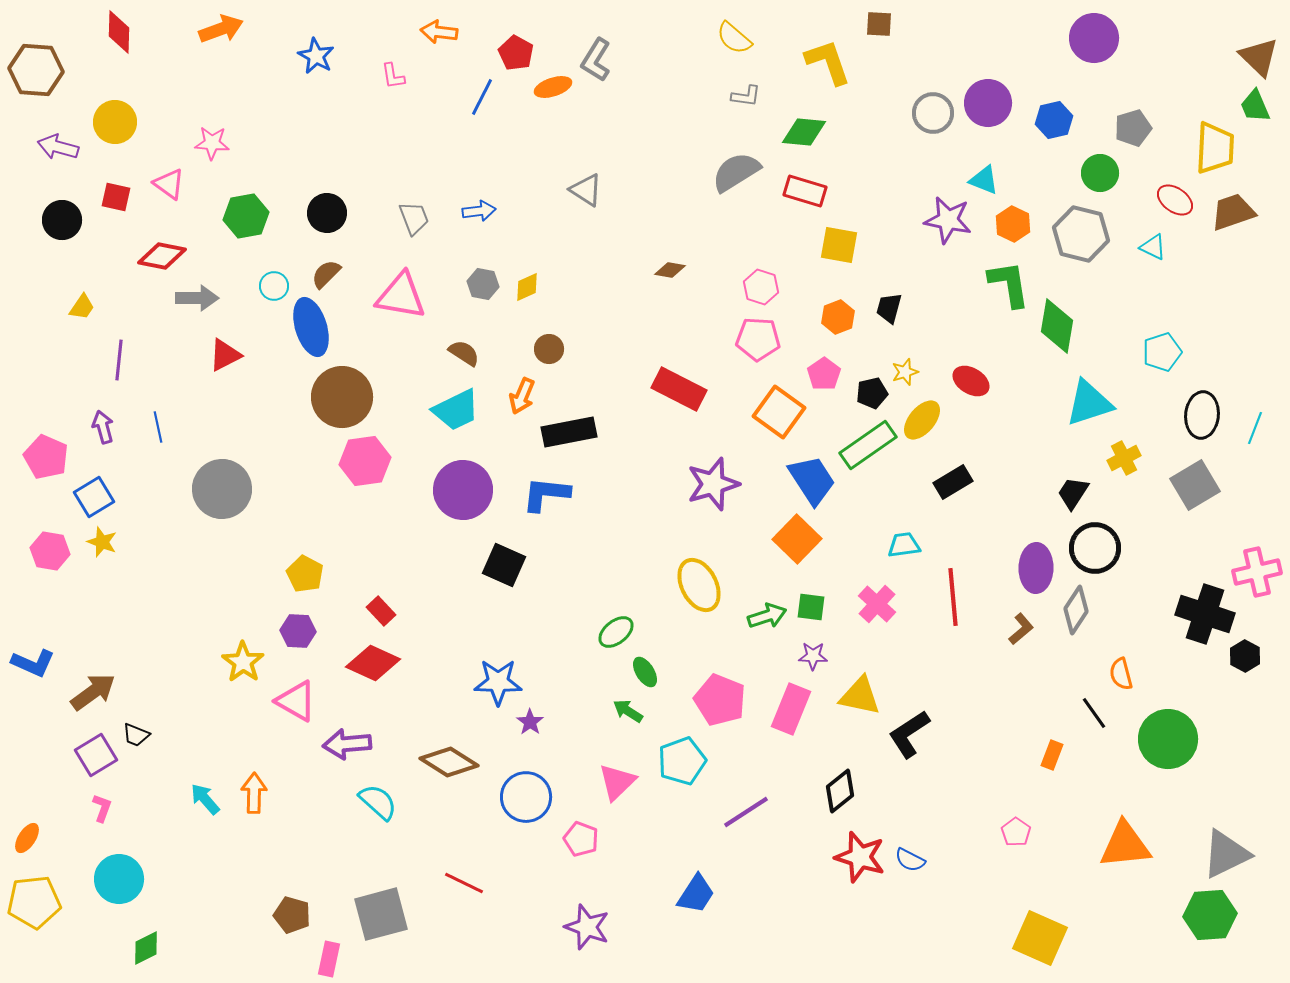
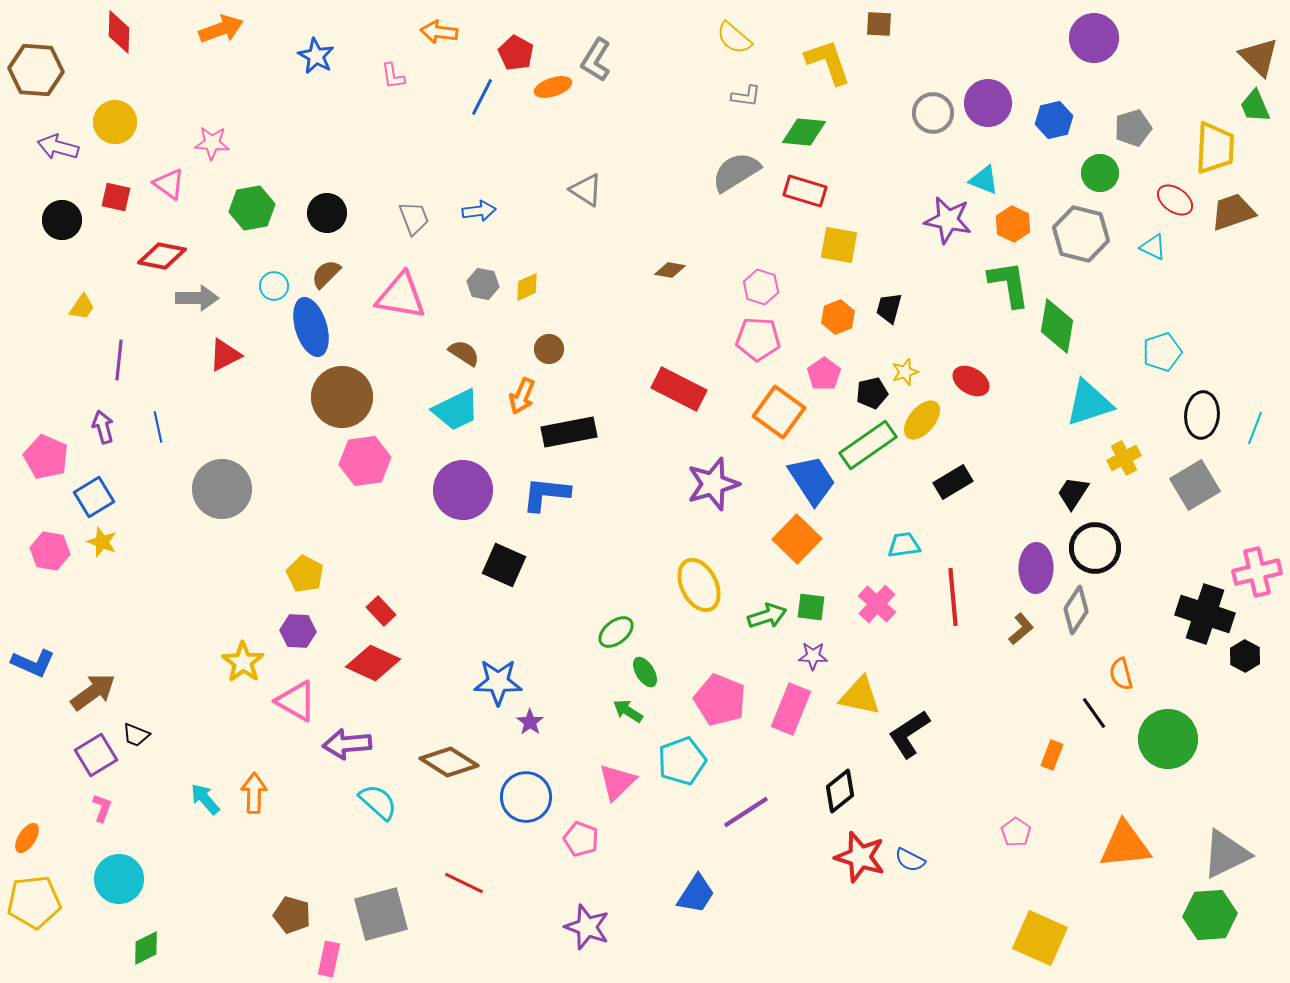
green hexagon at (246, 216): moved 6 px right, 8 px up
